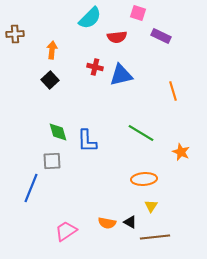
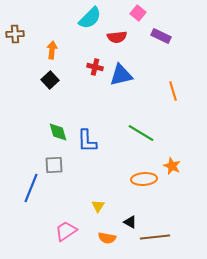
pink square: rotated 21 degrees clockwise
orange star: moved 9 px left, 14 px down
gray square: moved 2 px right, 4 px down
yellow triangle: moved 53 px left
orange semicircle: moved 15 px down
